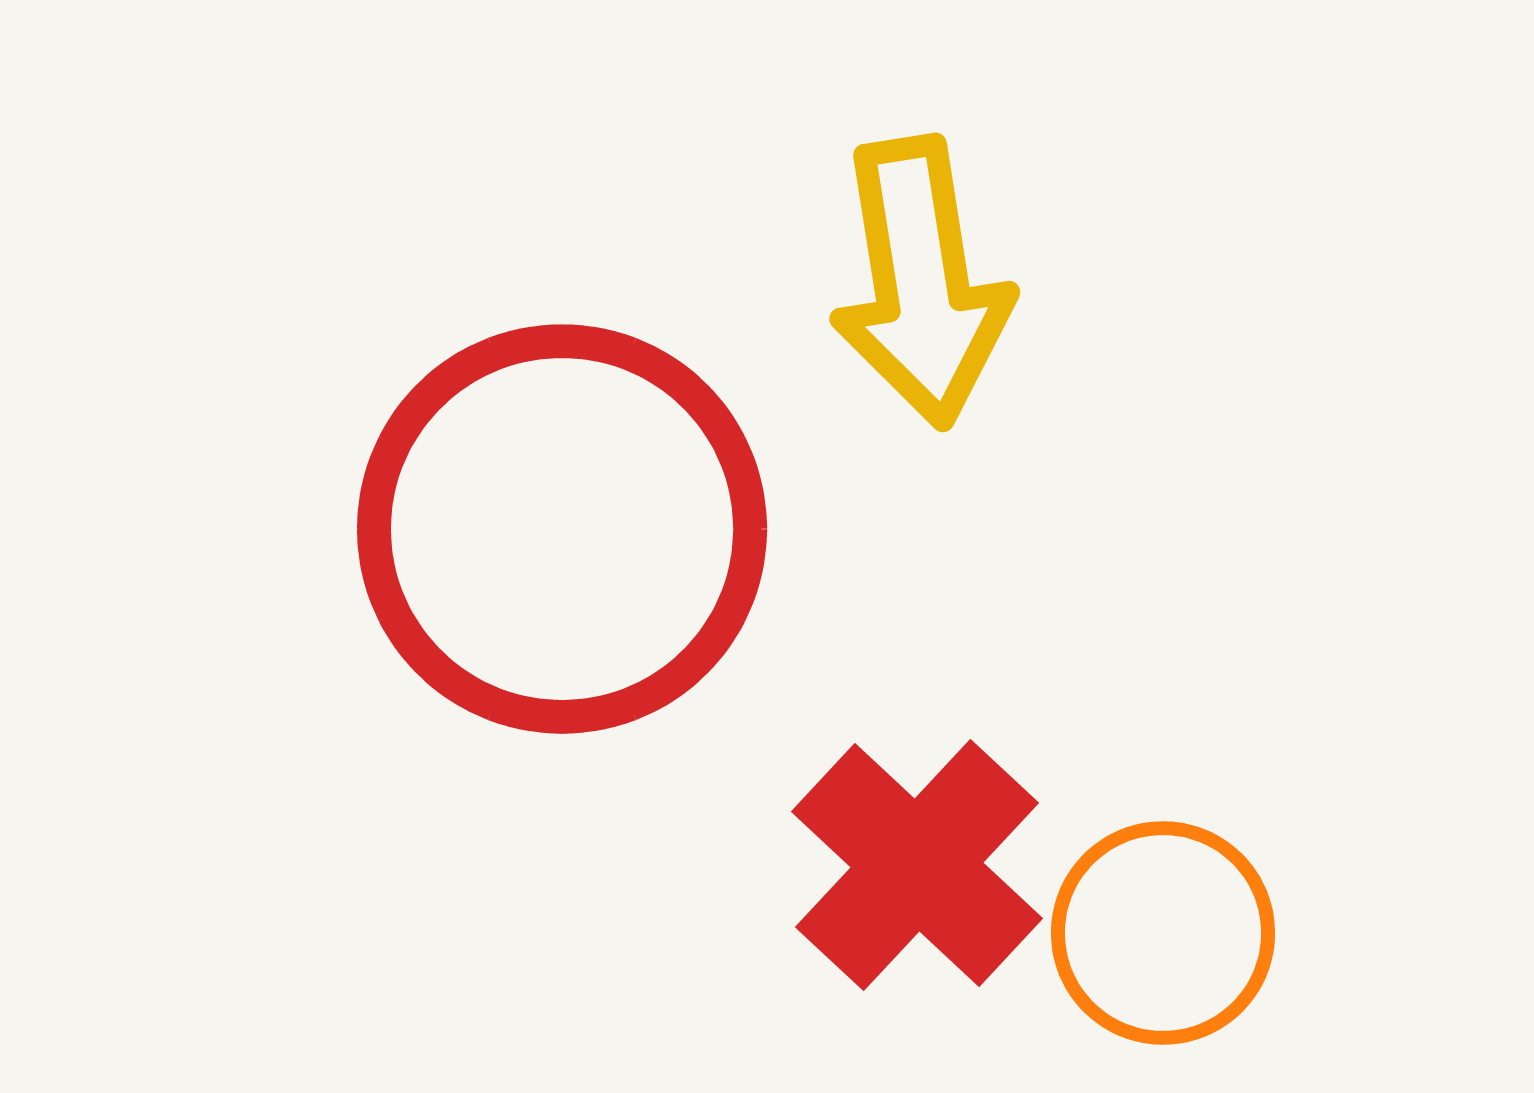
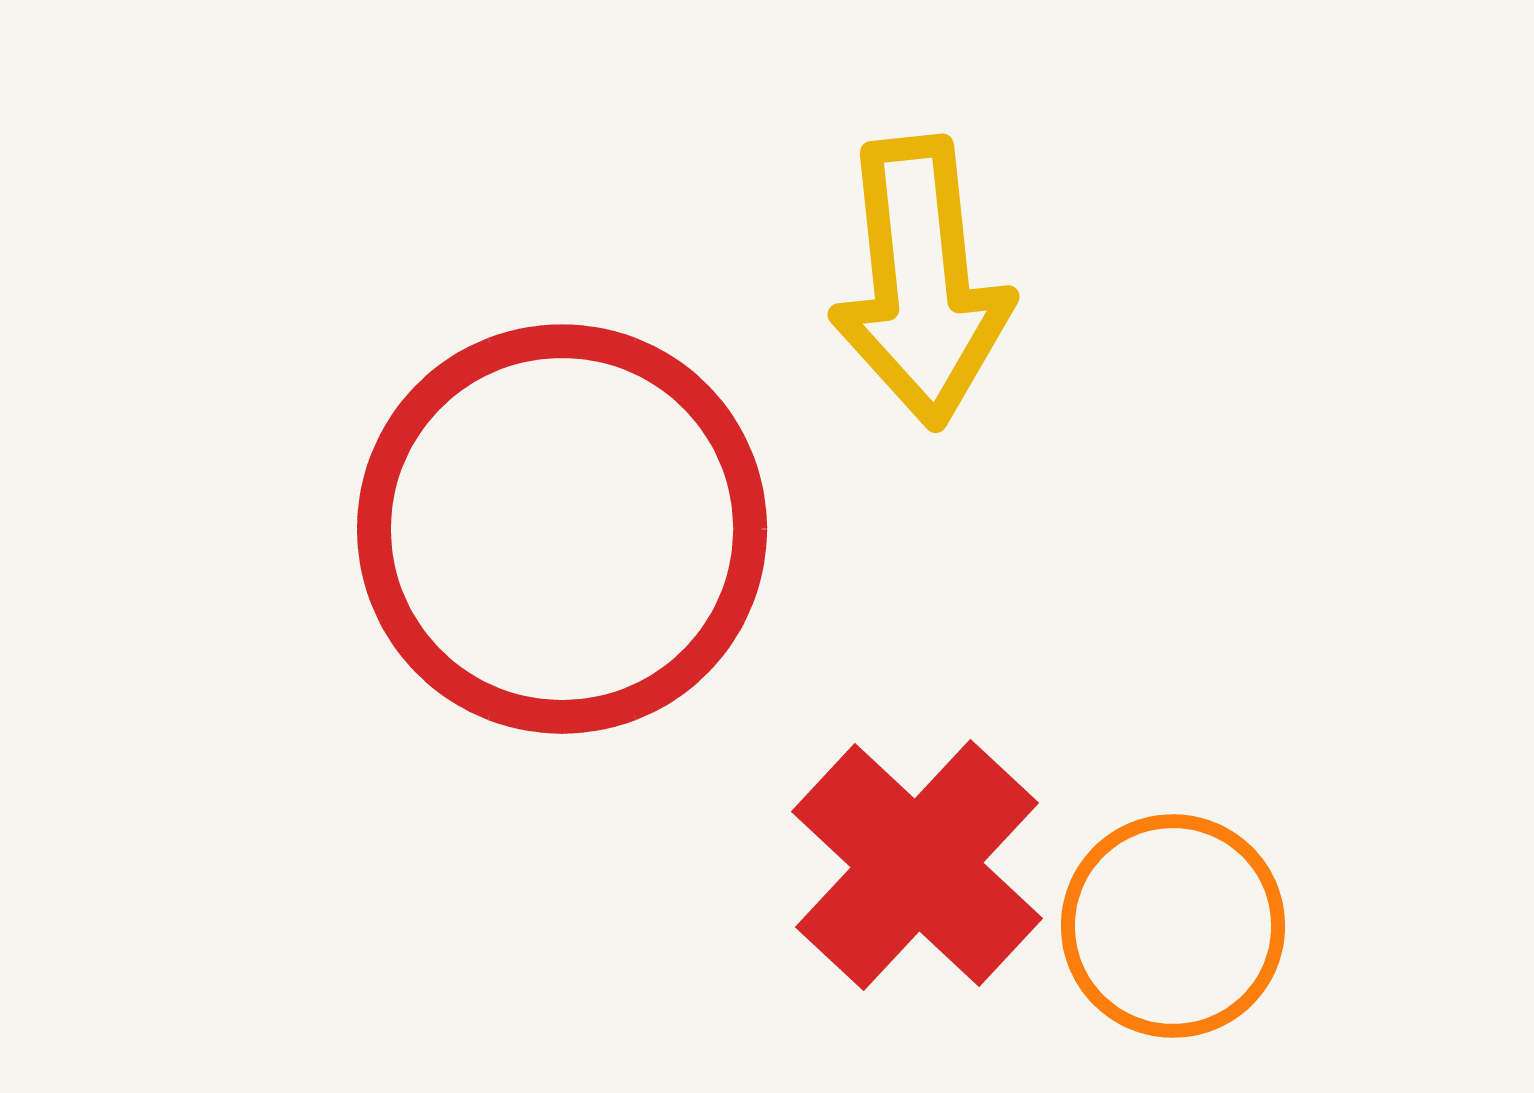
yellow arrow: rotated 3 degrees clockwise
orange circle: moved 10 px right, 7 px up
